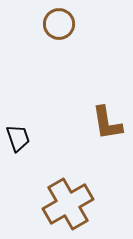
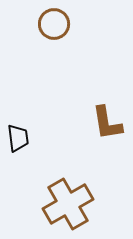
brown circle: moved 5 px left
black trapezoid: rotated 12 degrees clockwise
